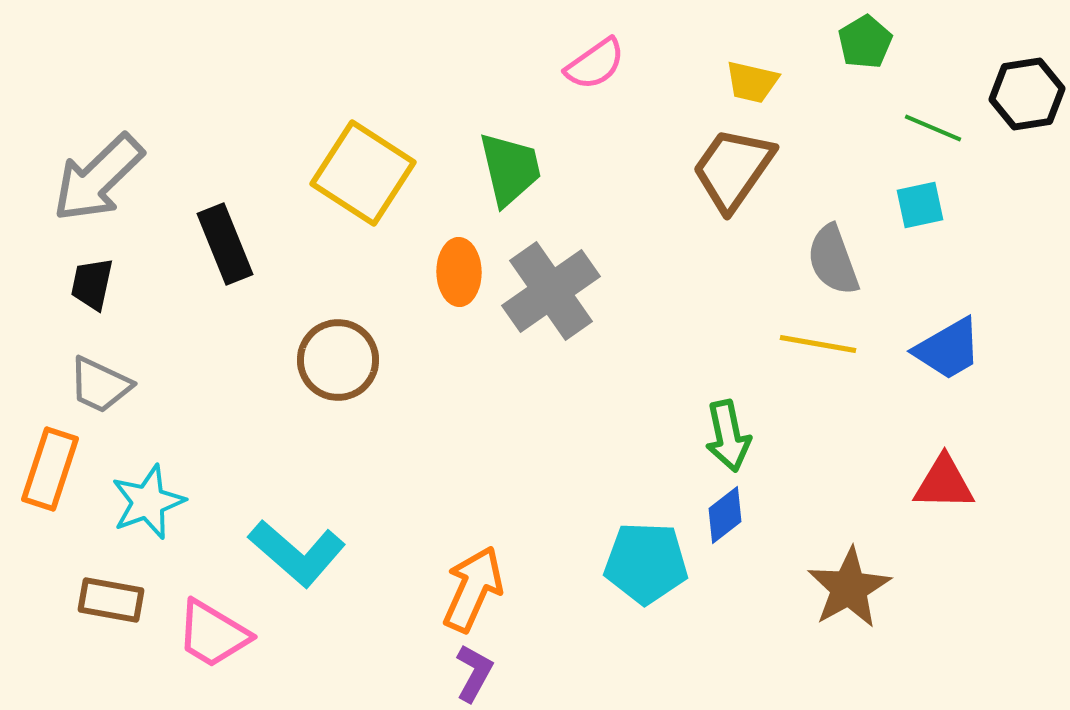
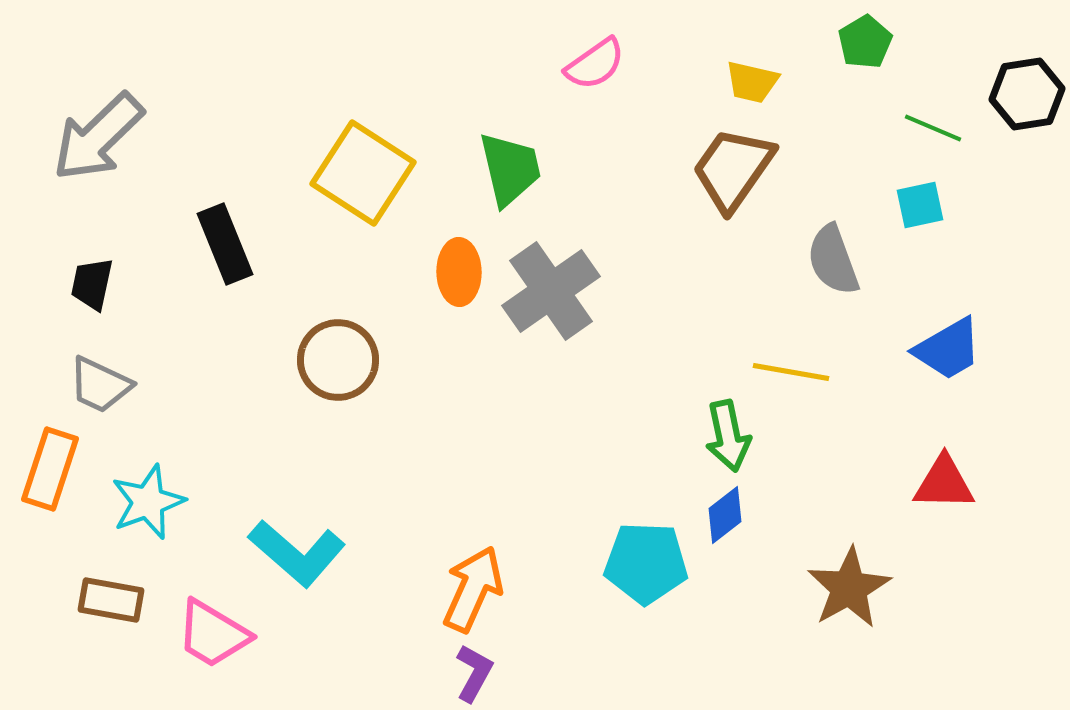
gray arrow: moved 41 px up
yellow line: moved 27 px left, 28 px down
